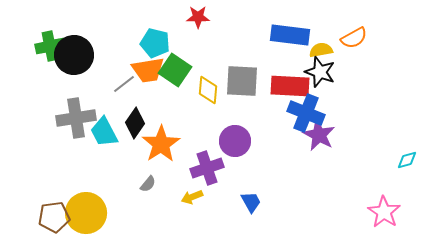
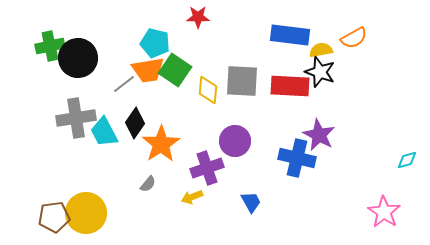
black circle: moved 4 px right, 3 px down
blue cross: moved 9 px left, 45 px down; rotated 9 degrees counterclockwise
